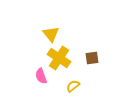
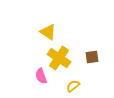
yellow triangle: moved 3 px left, 2 px up; rotated 18 degrees counterclockwise
brown square: moved 1 px up
